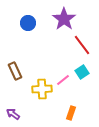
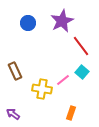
purple star: moved 2 px left, 2 px down; rotated 10 degrees clockwise
red line: moved 1 px left, 1 px down
cyan square: rotated 16 degrees counterclockwise
yellow cross: rotated 12 degrees clockwise
